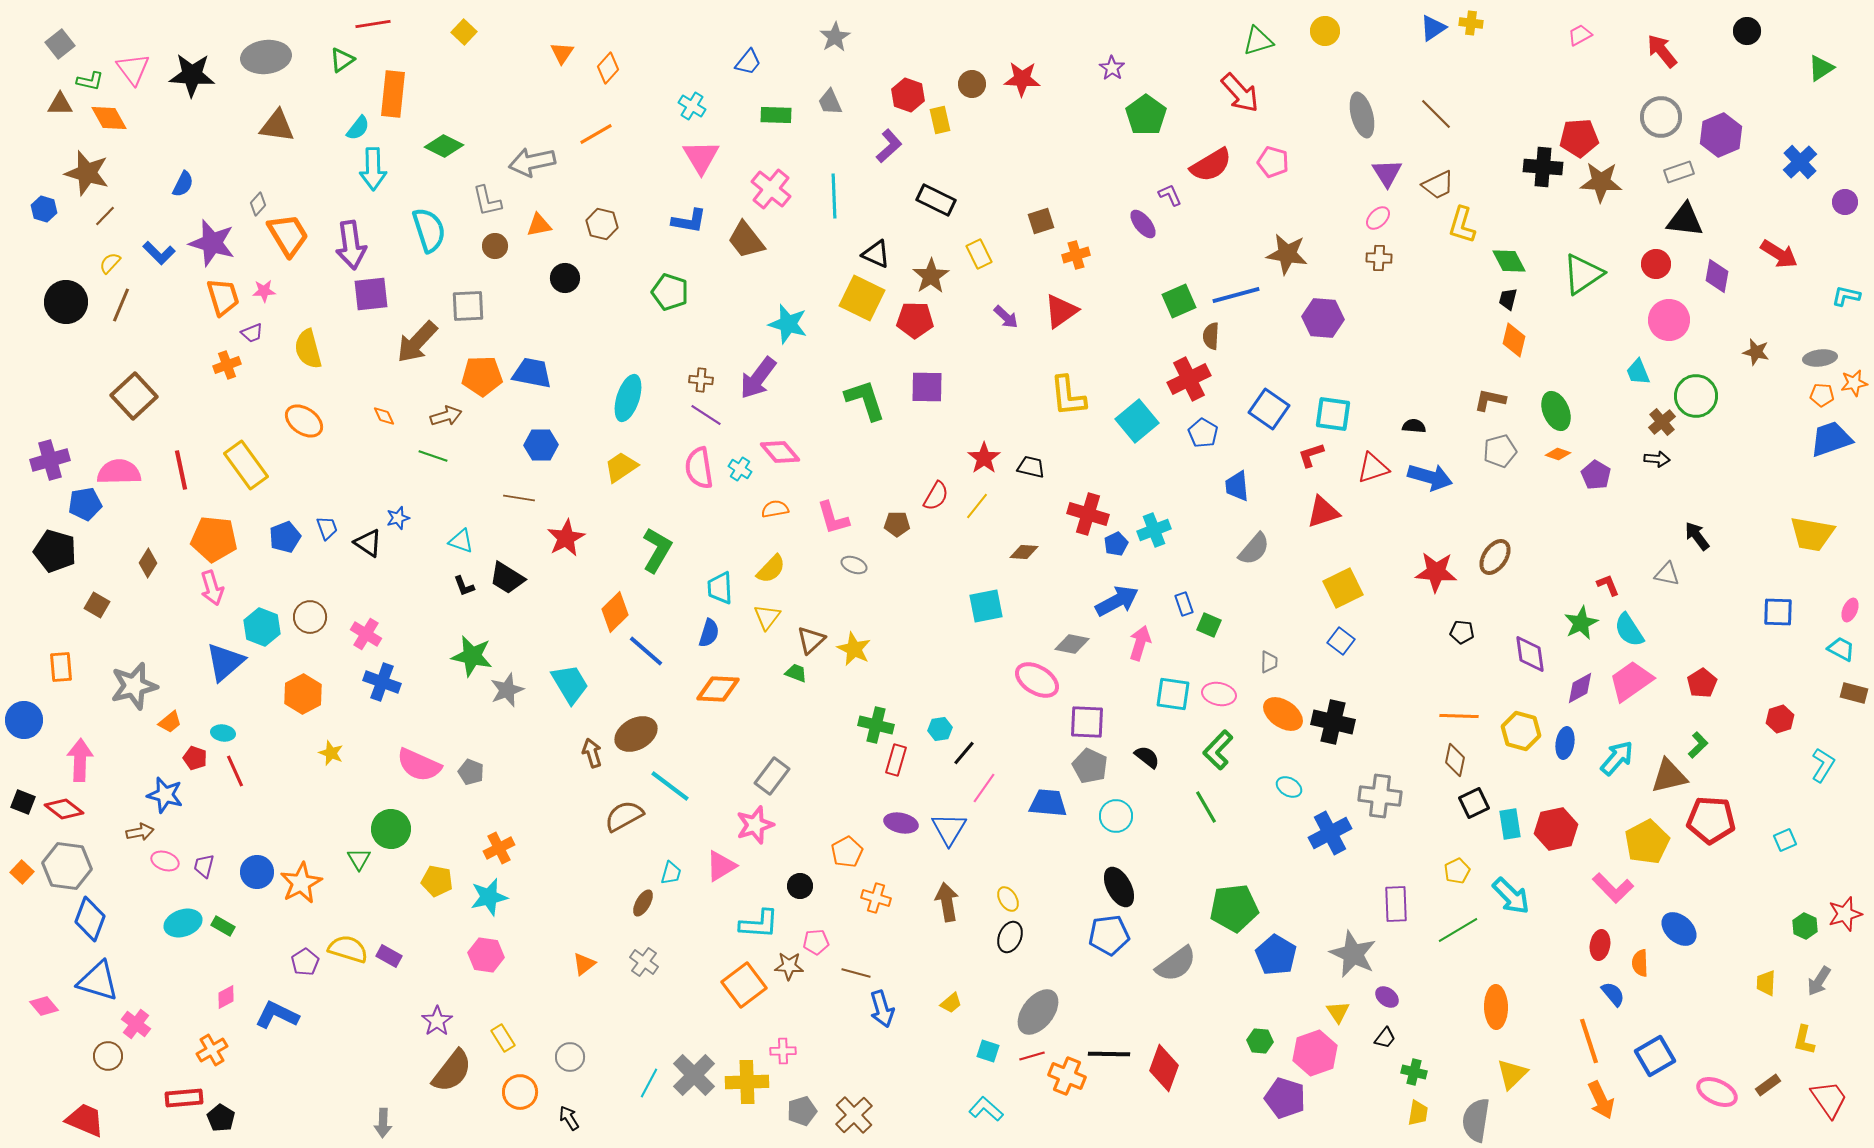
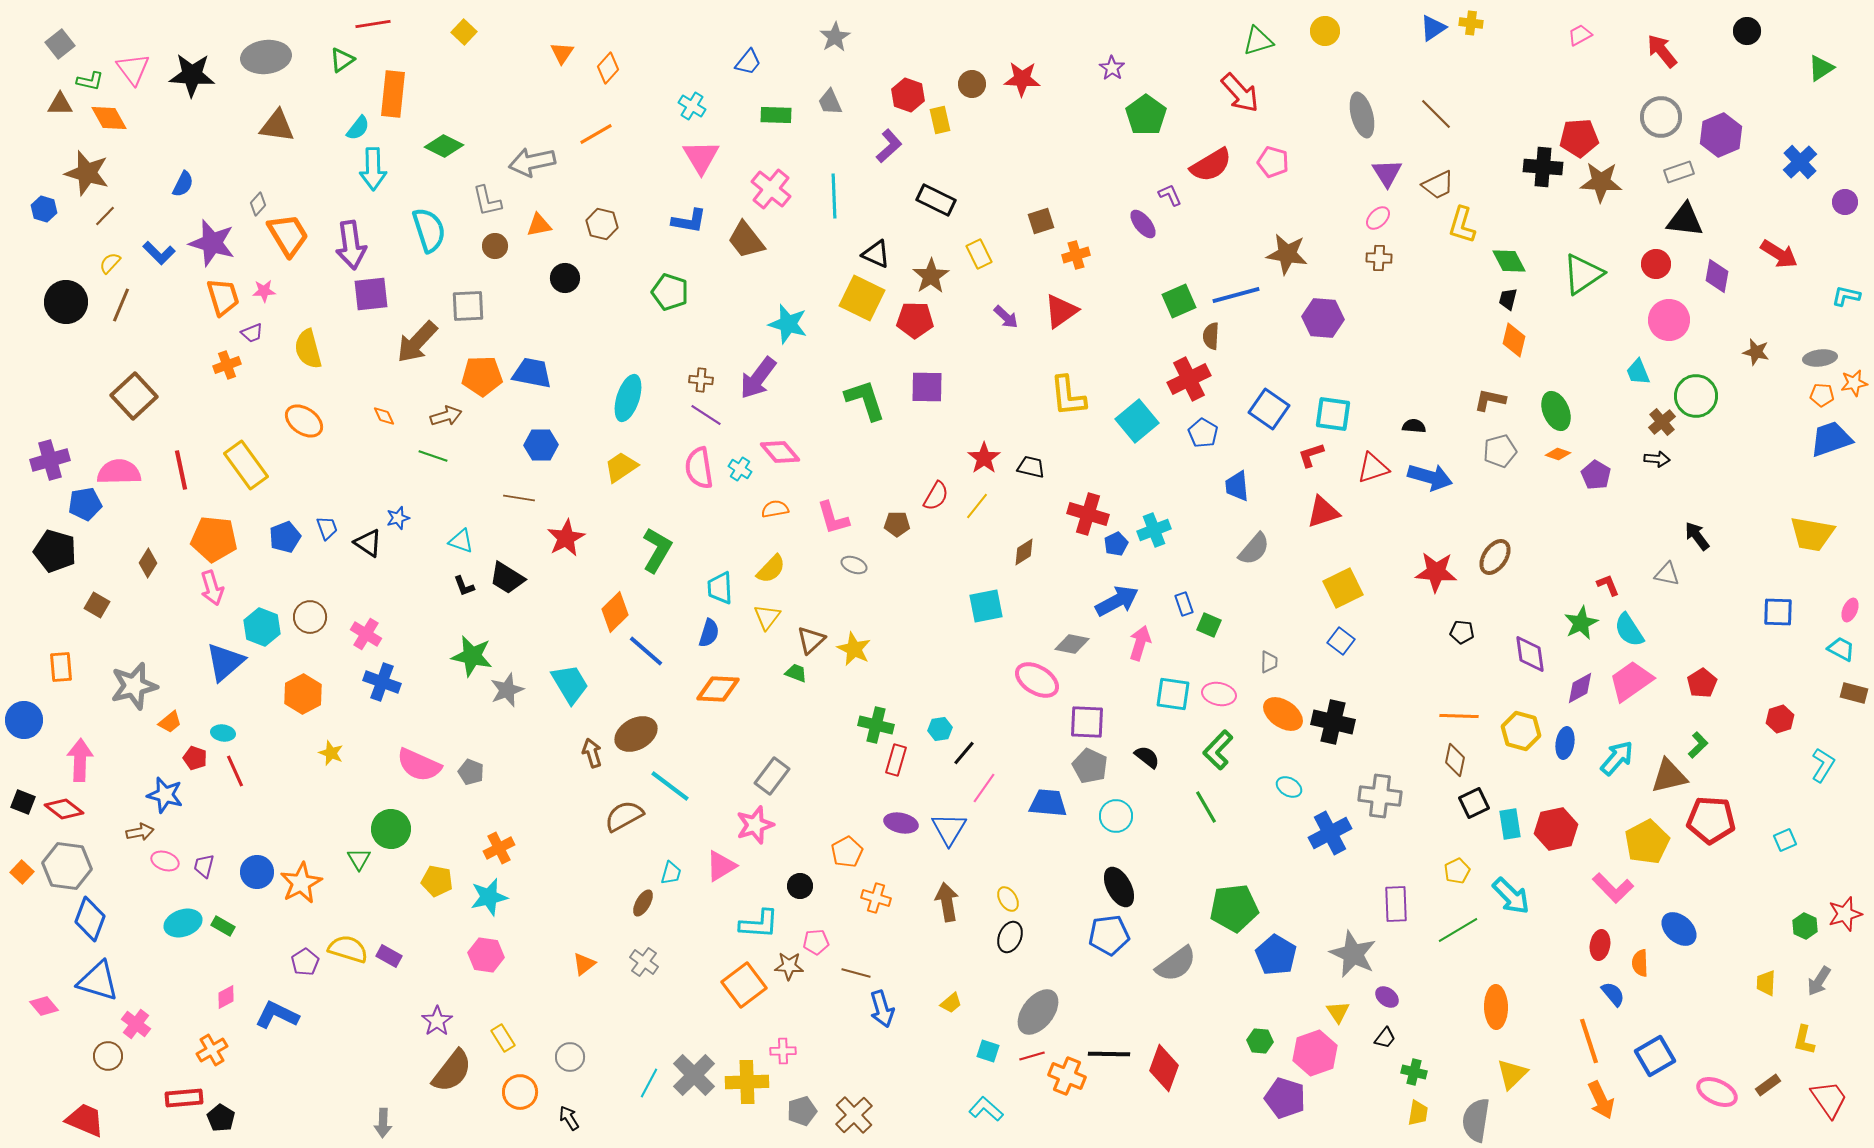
brown diamond at (1024, 552): rotated 36 degrees counterclockwise
